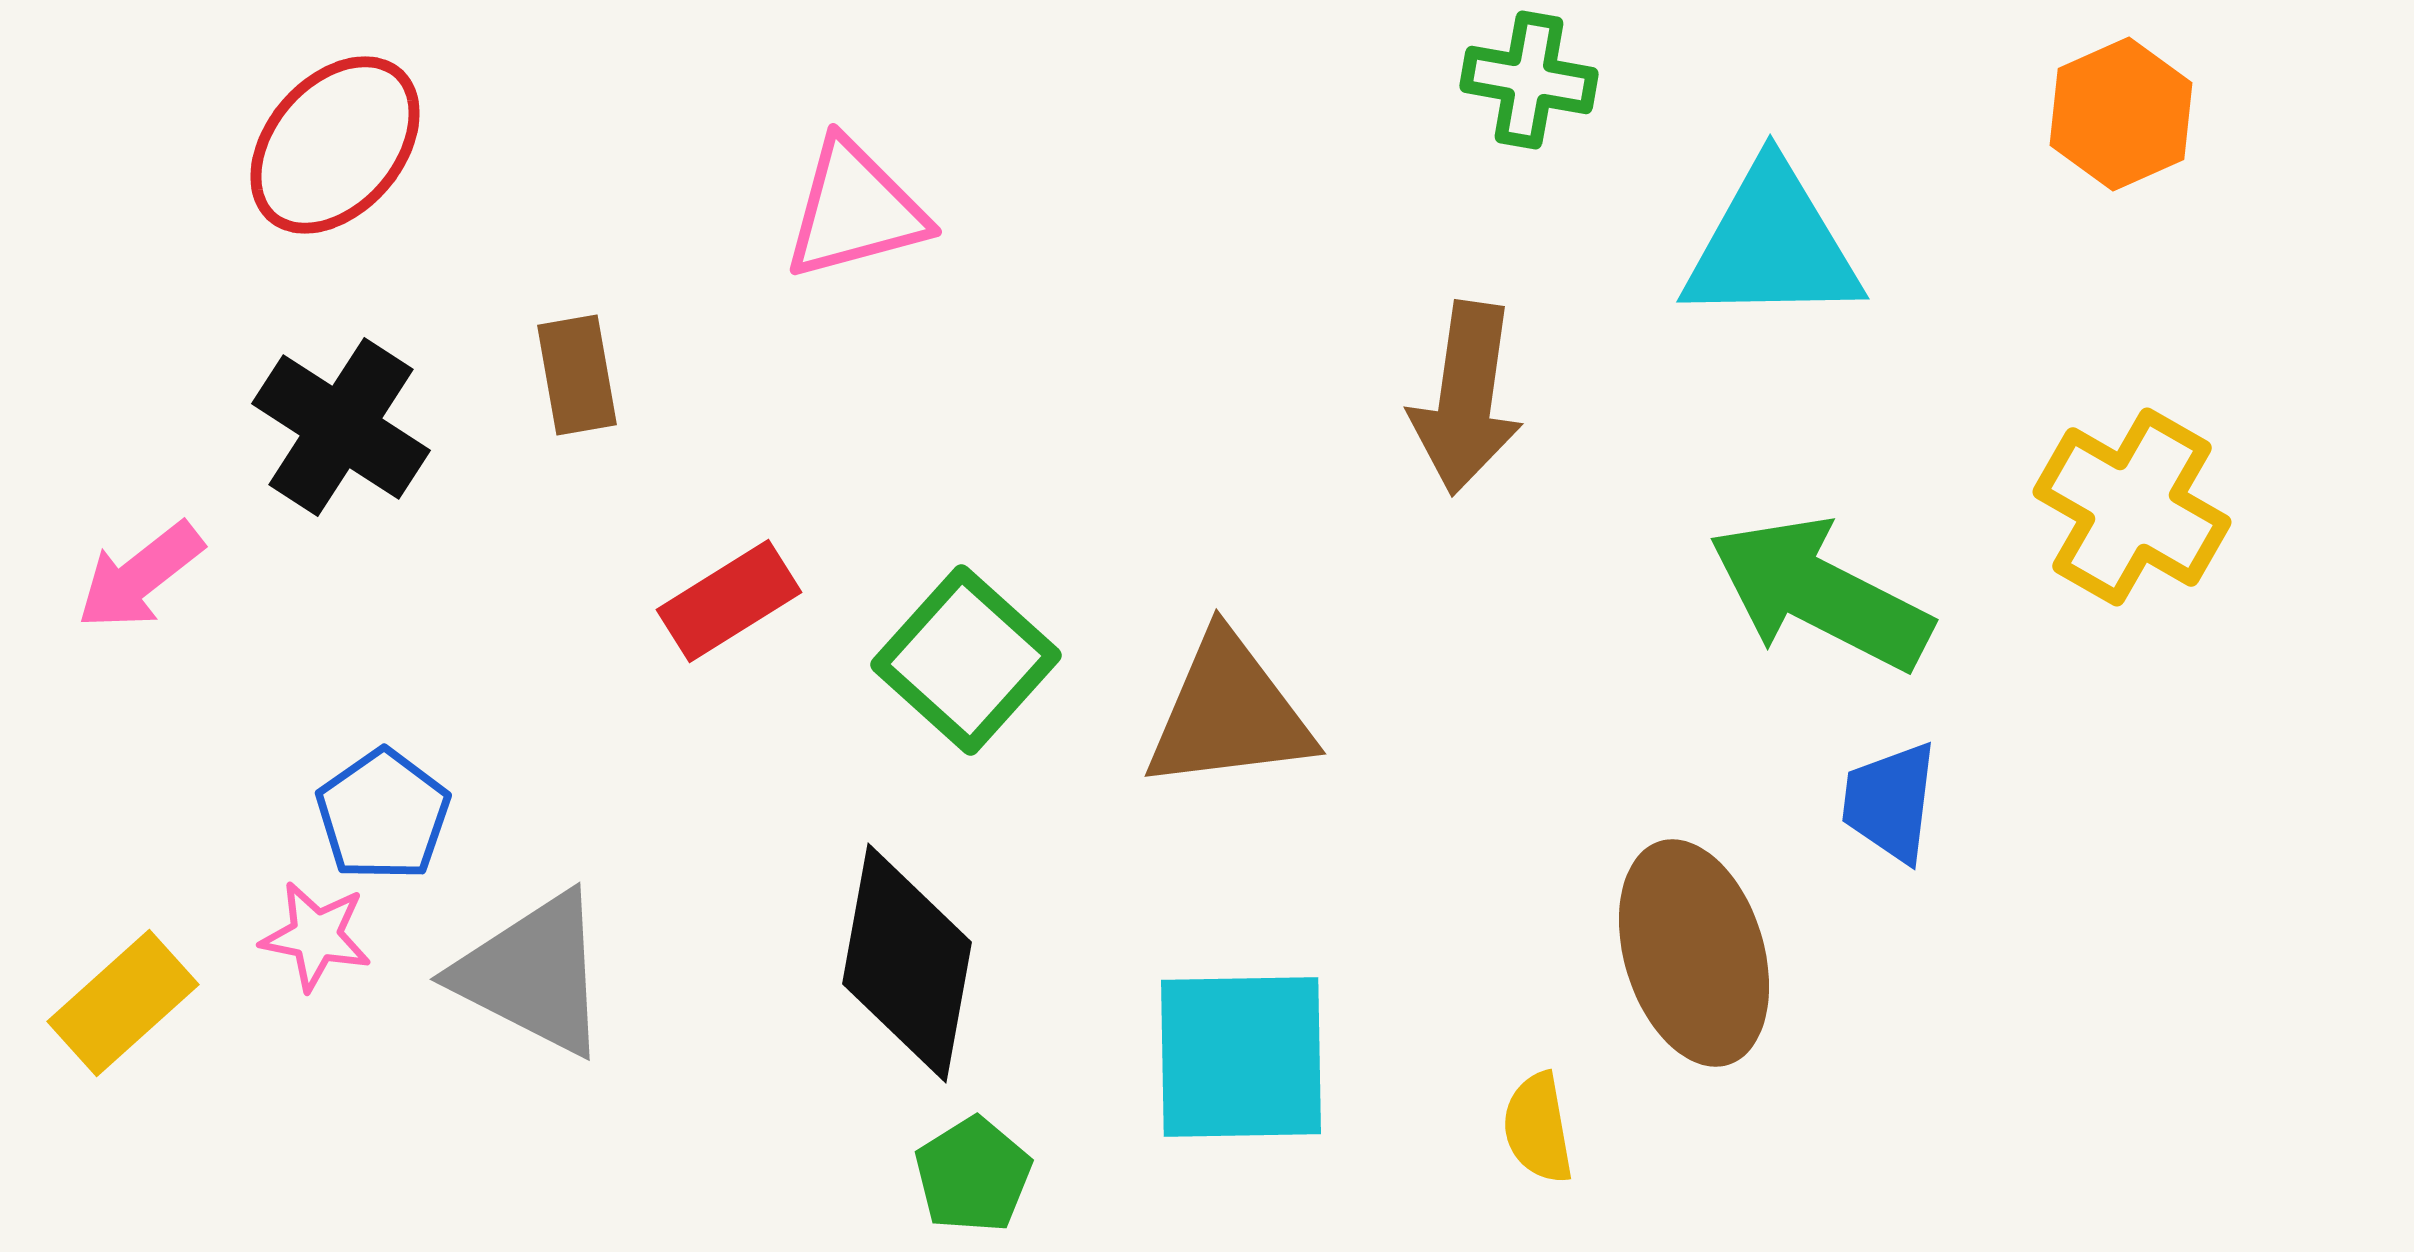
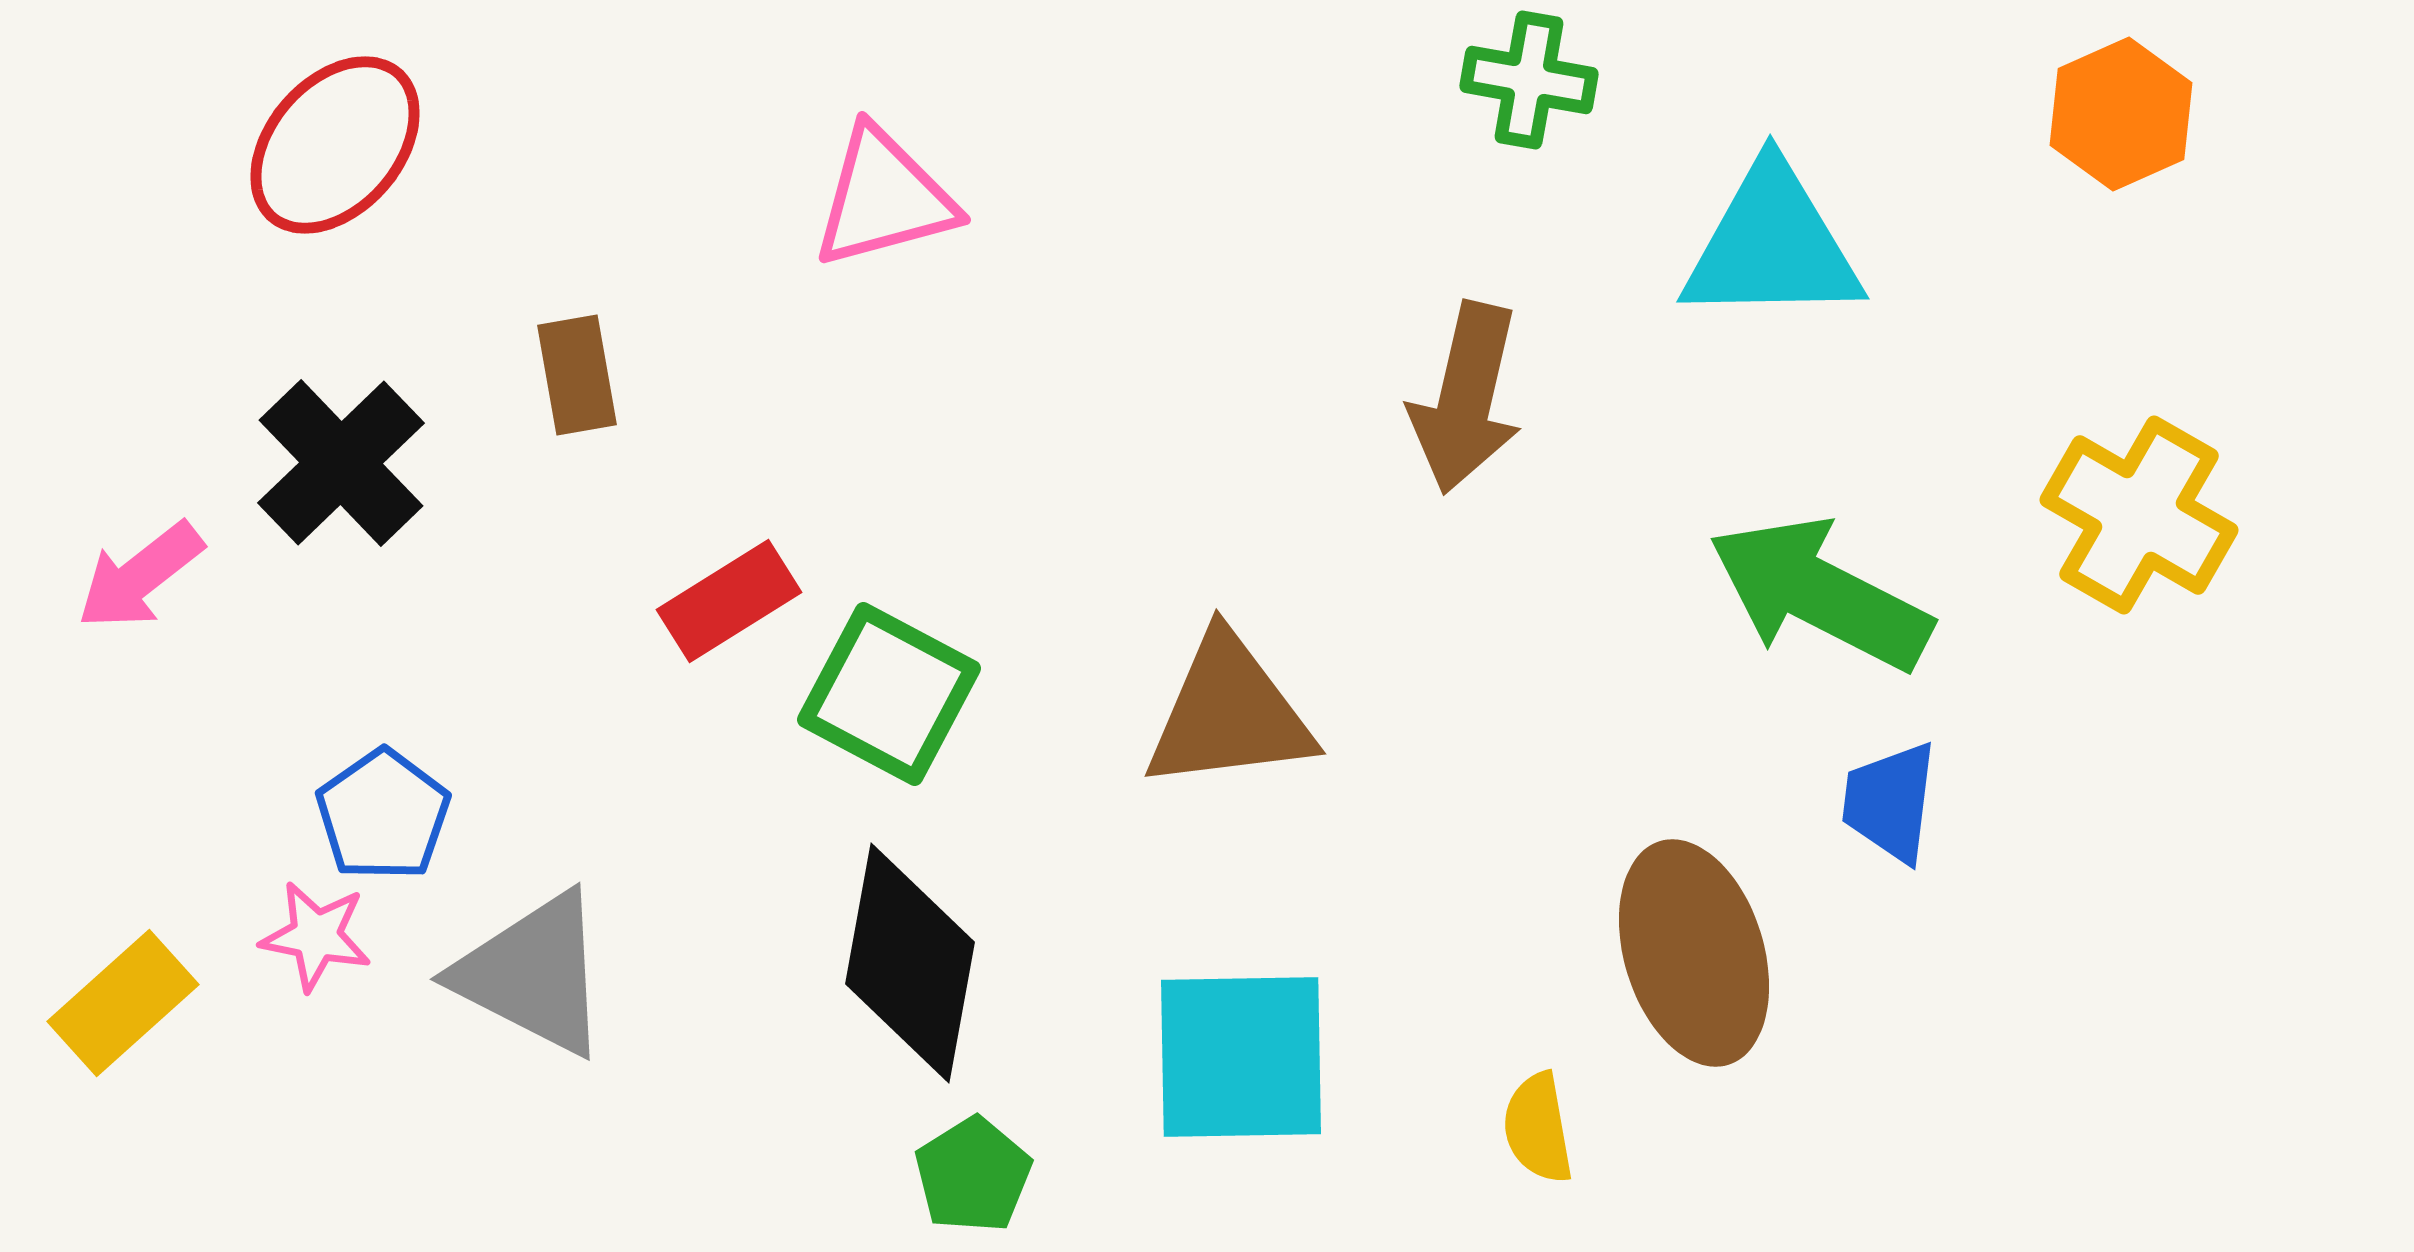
pink triangle: moved 29 px right, 12 px up
brown arrow: rotated 5 degrees clockwise
black cross: moved 36 px down; rotated 13 degrees clockwise
yellow cross: moved 7 px right, 8 px down
green square: moved 77 px left, 34 px down; rotated 14 degrees counterclockwise
black diamond: moved 3 px right
